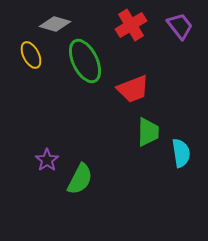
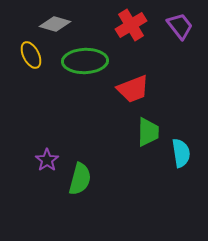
green ellipse: rotated 66 degrees counterclockwise
green semicircle: rotated 12 degrees counterclockwise
